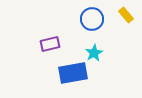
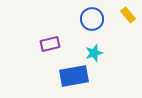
yellow rectangle: moved 2 px right
cyan star: rotated 12 degrees clockwise
blue rectangle: moved 1 px right, 3 px down
